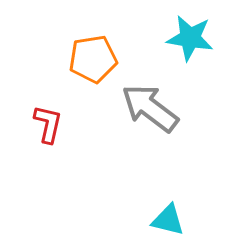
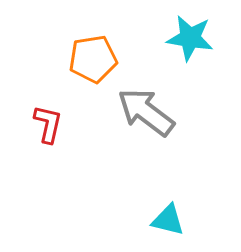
gray arrow: moved 4 px left, 4 px down
